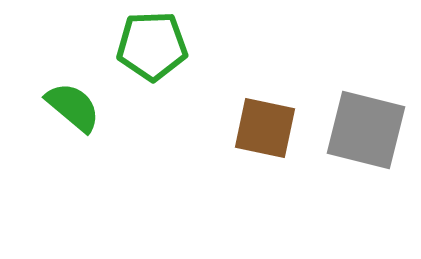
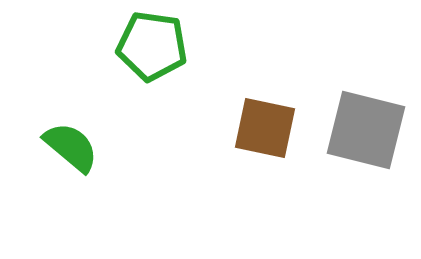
green pentagon: rotated 10 degrees clockwise
green semicircle: moved 2 px left, 40 px down
